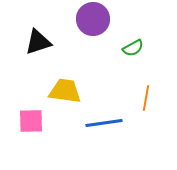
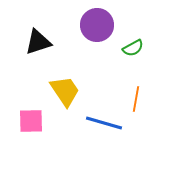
purple circle: moved 4 px right, 6 px down
yellow trapezoid: rotated 48 degrees clockwise
orange line: moved 10 px left, 1 px down
blue line: rotated 24 degrees clockwise
